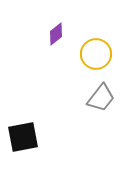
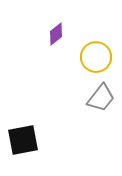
yellow circle: moved 3 px down
black square: moved 3 px down
